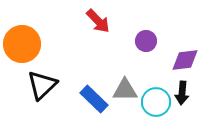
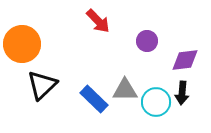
purple circle: moved 1 px right
